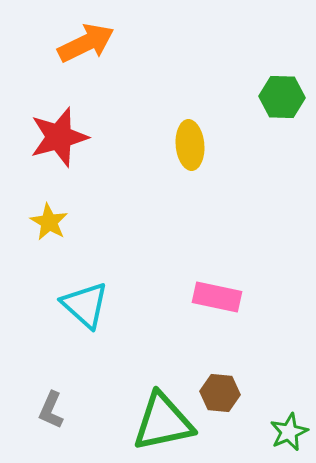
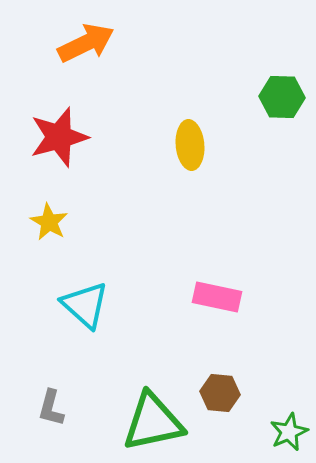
gray L-shape: moved 2 px up; rotated 9 degrees counterclockwise
green triangle: moved 10 px left
